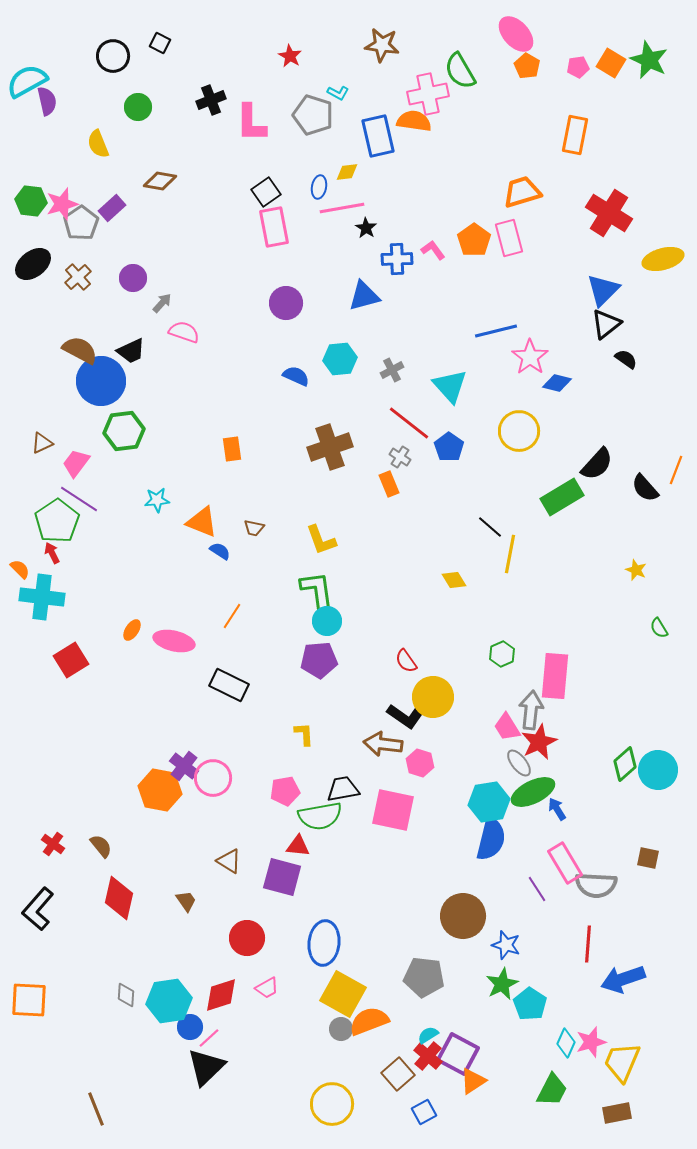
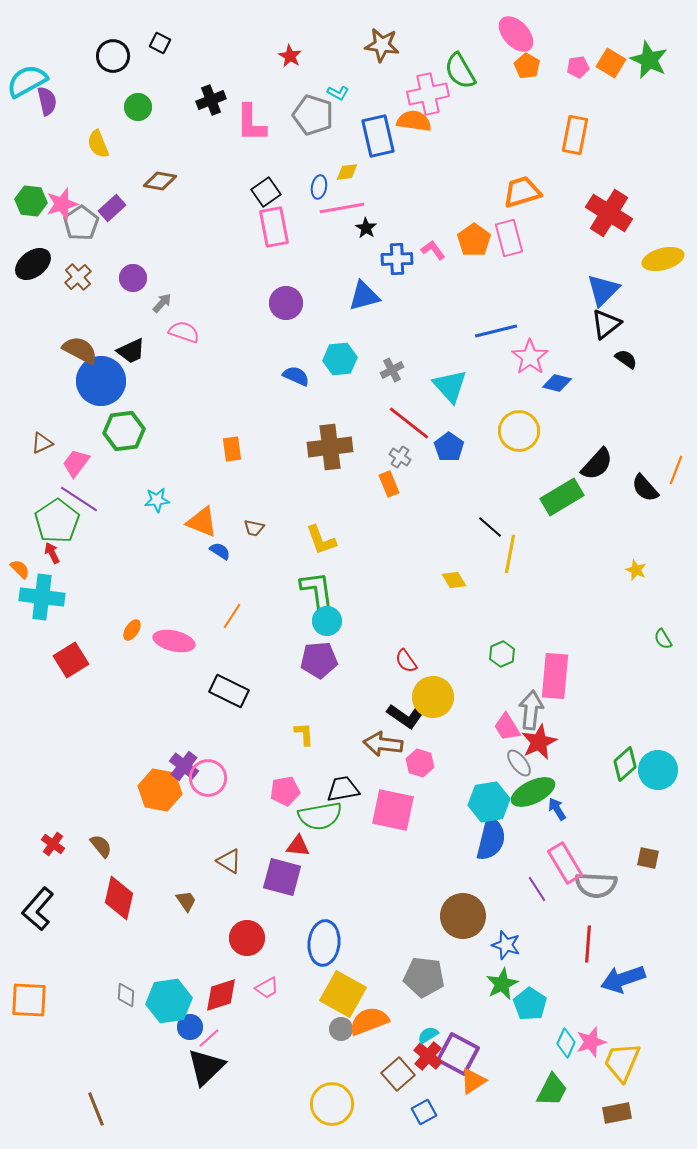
brown cross at (330, 447): rotated 12 degrees clockwise
green semicircle at (659, 628): moved 4 px right, 11 px down
black rectangle at (229, 685): moved 6 px down
pink circle at (213, 778): moved 5 px left
